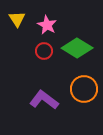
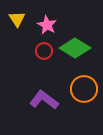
green diamond: moved 2 px left
